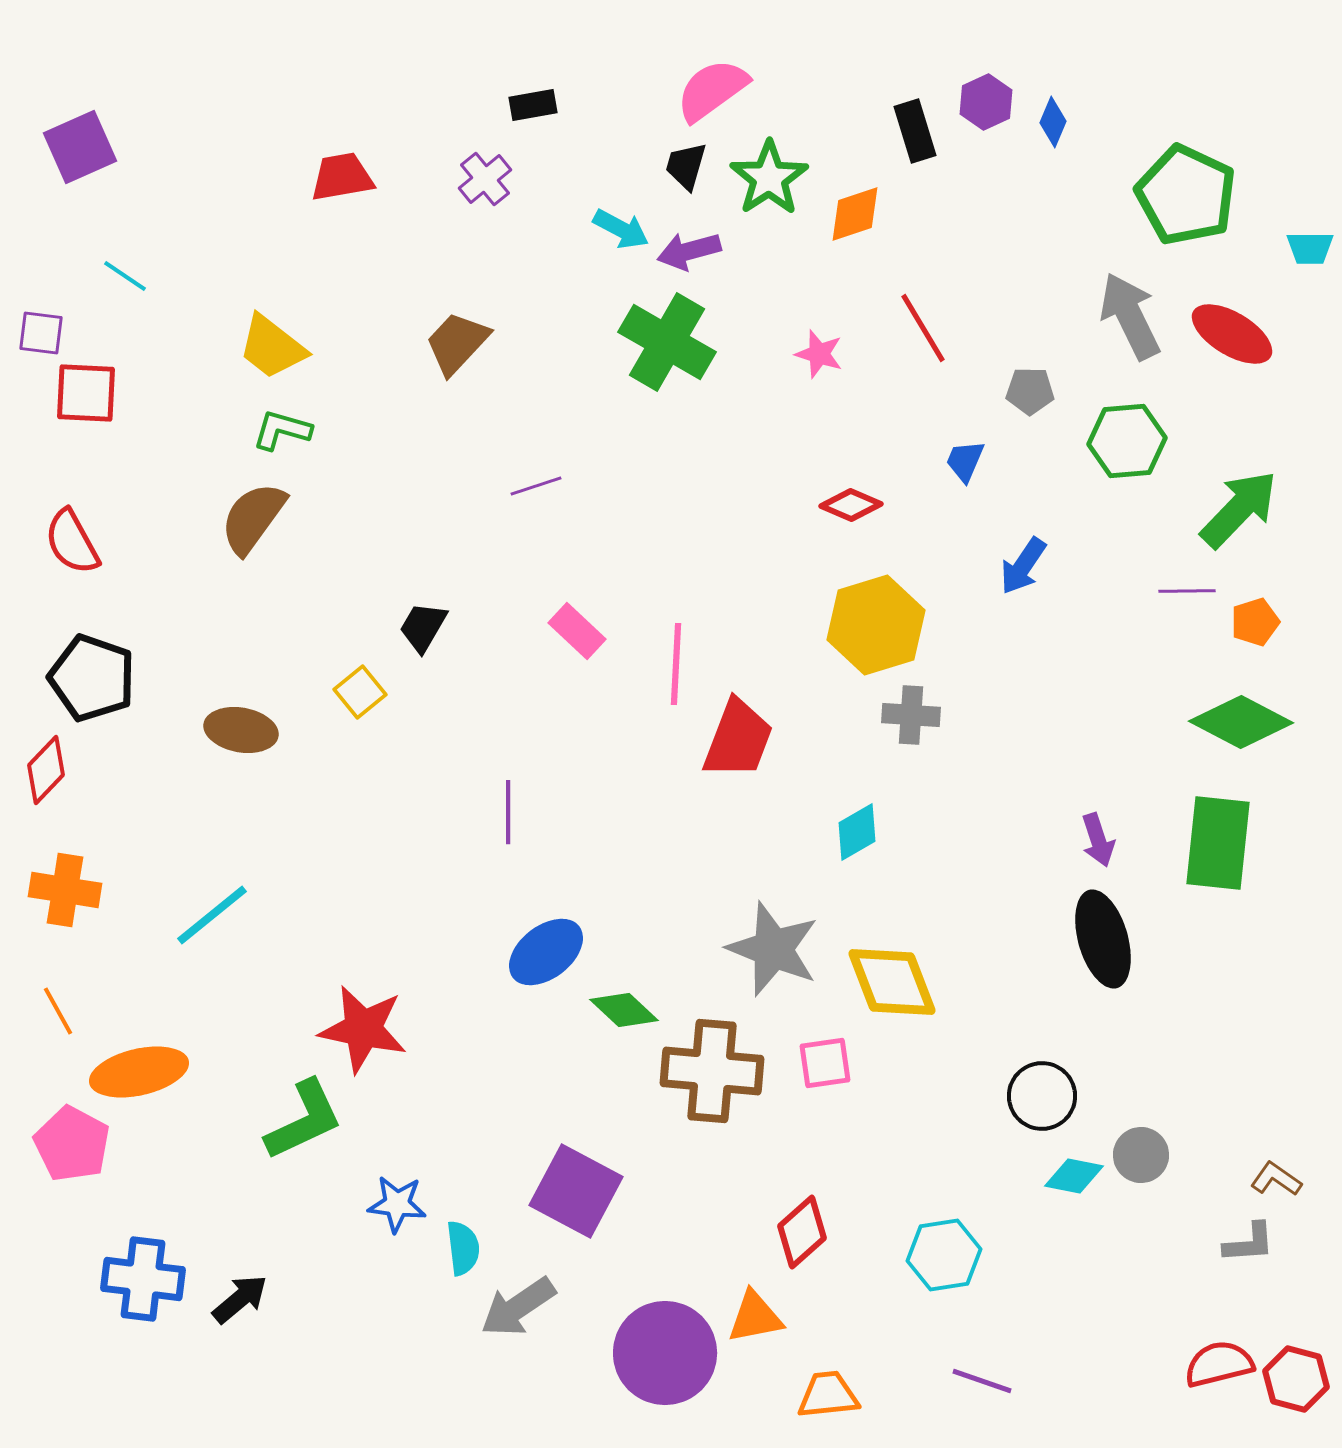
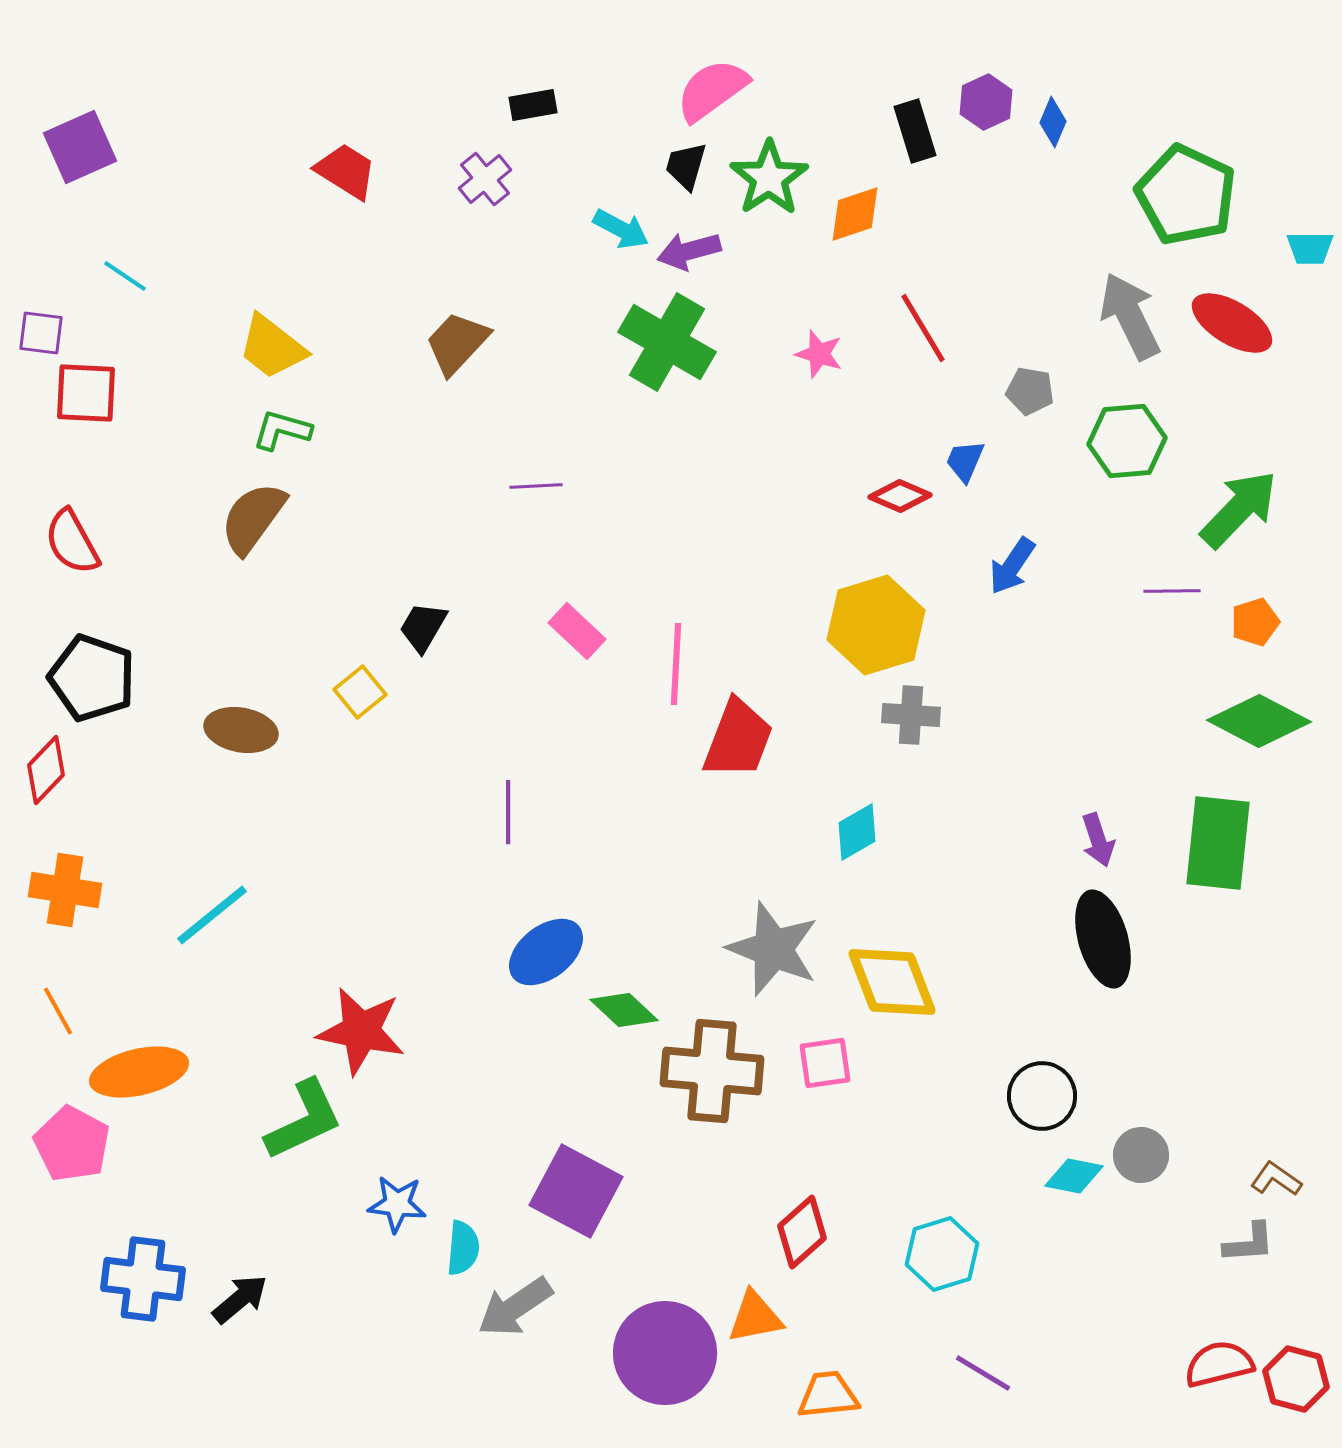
red trapezoid at (342, 177): moved 4 px right, 6 px up; rotated 42 degrees clockwise
red ellipse at (1232, 334): moved 11 px up
gray pentagon at (1030, 391): rotated 9 degrees clockwise
purple line at (536, 486): rotated 15 degrees clockwise
red diamond at (851, 505): moved 49 px right, 9 px up
blue arrow at (1023, 566): moved 11 px left
purple line at (1187, 591): moved 15 px left
green diamond at (1241, 722): moved 18 px right, 1 px up
red star at (363, 1029): moved 2 px left, 2 px down
cyan semicircle at (463, 1248): rotated 12 degrees clockwise
cyan hexagon at (944, 1255): moved 2 px left, 1 px up; rotated 8 degrees counterclockwise
gray arrow at (518, 1307): moved 3 px left
purple line at (982, 1381): moved 1 px right, 8 px up; rotated 12 degrees clockwise
